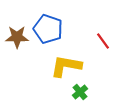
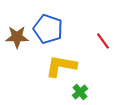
yellow L-shape: moved 5 px left
